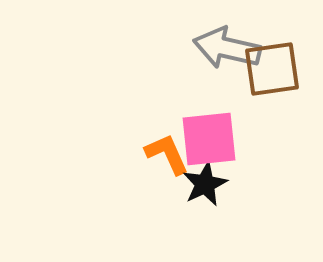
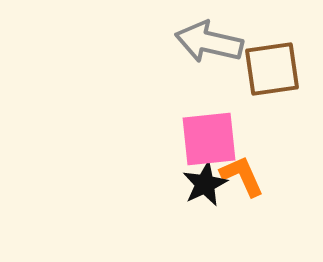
gray arrow: moved 18 px left, 6 px up
orange L-shape: moved 75 px right, 22 px down
